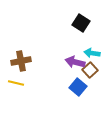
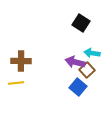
brown cross: rotated 12 degrees clockwise
brown square: moved 3 px left
yellow line: rotated 21 degrees counterclockwise
